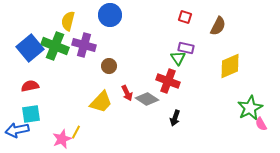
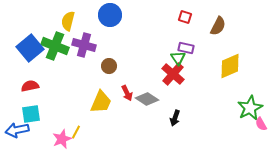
red cross: moved 5 px right, 7 px up; rotated 20 degrees clockwise
yellow trapezoid: rotated 20 degrees counterclockwise
